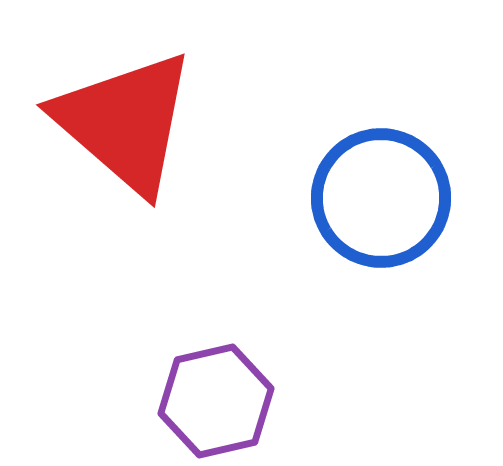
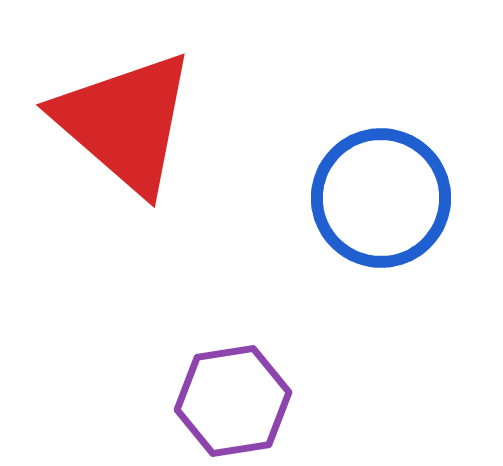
purple hexagon: moved 17 px right; rotated 4 degrees clockwise
